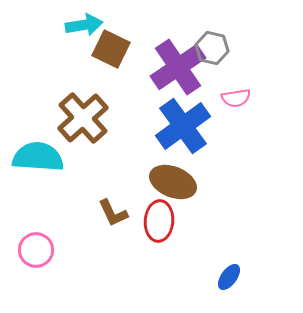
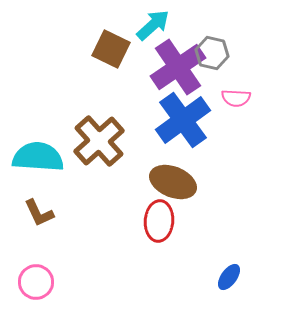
cyan arrow: moved 69 px right; rotated 33 degrees counterclockwise
gray hexagon: moved 5 px down
pink semicircle: rotated 12 degrees clockwise
brown cross: moved 16 px right, 23 px down
blue cross: moved 6 px up
brown L-shape: moved 74 px left
pink circle: moved 32 px down
